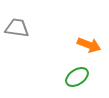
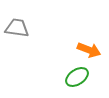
orange arrow: moved 5 px down
